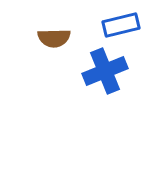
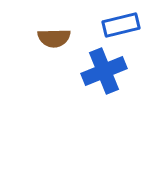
blue cross: moved 1 px left
